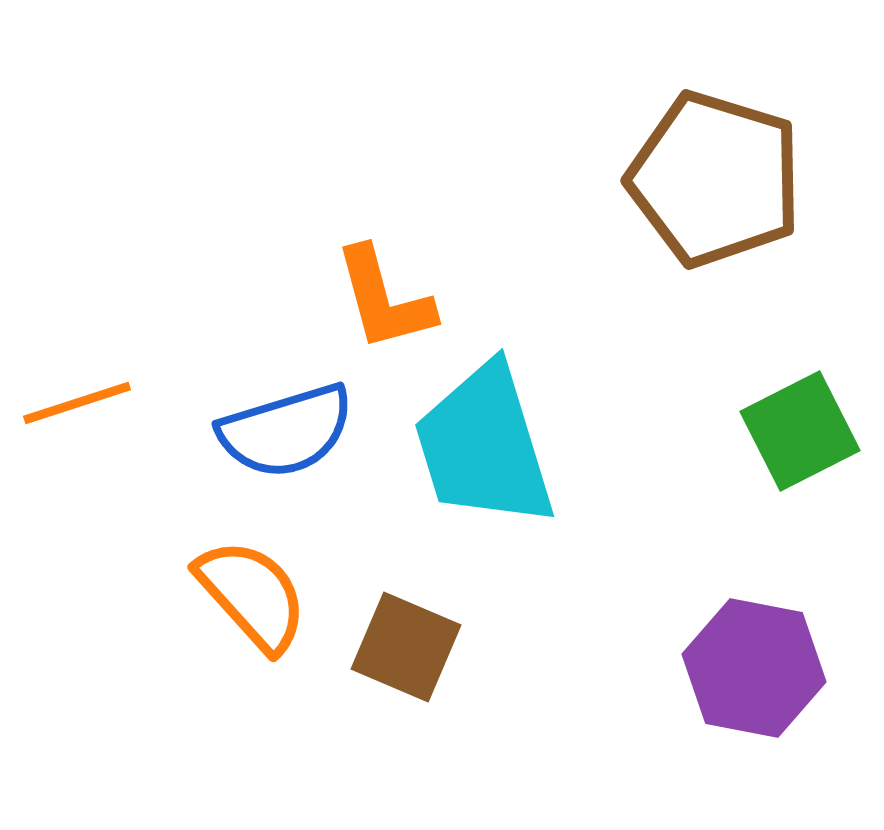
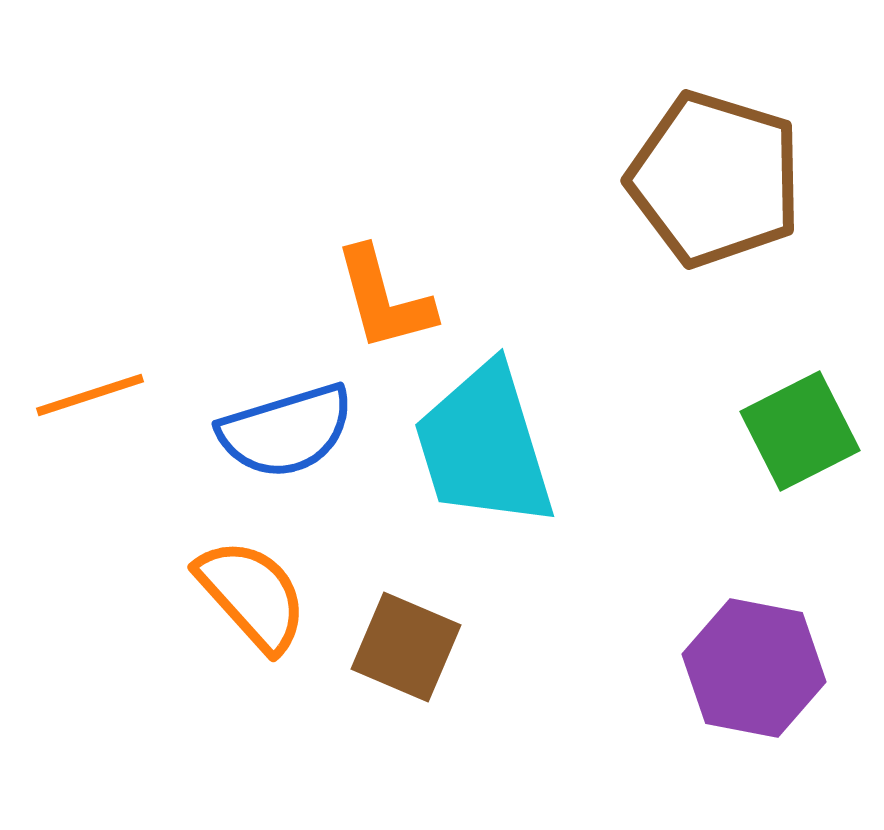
orange line: moved 13 px right, 8 px up
